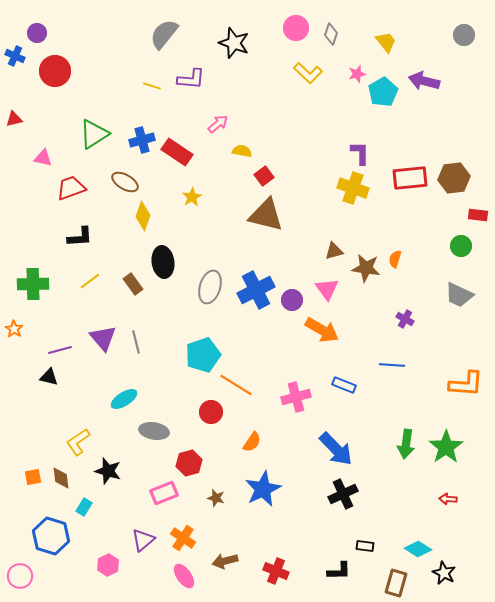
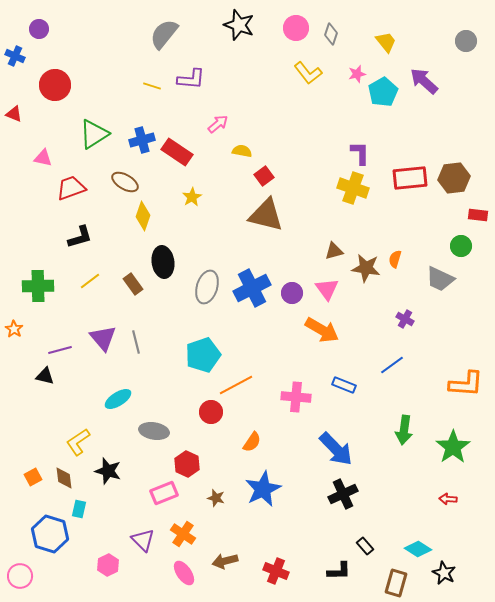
purple circle at (37, 33): moved 2 px right, 4 px up
gray circle at (464, 35): moved 2 px right, 6 px down
black star at (234, 43): moved 5 px right, 18 px up
red circle at (55, 71): moved 14 px down
yellow L-shape at (308, 73): rotated 8 degrees clockwise
purple arrow at (424, 81): rotated 28 degrees clockwise
red triangle at (14, 119): moved 5 px up; rotated 36 degrees clockwise
black L-shape at (80, 237): rotated 12 degrees counterclockwise
green cross at (33, 284): moved 5 px right, 2 px down
gray ellipse at (210, 287): moved 3 px left
blue cross at (256, 290): moved 4 px left, 2 px up
gray trapezoid at (459, 295): moved 19 px left, 16 px up
purple circle at (292, 300): moved 7 px up
blue line at (392, 365): rotated 40 degrees counterclockwise
black triangle at (49, 377): moved 4 px left, 1 px up
orange line at (236, 385): rotated 60 degrees counterclockwise
pink cross at (296, 397): rotated 20 degrees clockwise
cyan ellipse at (124, 399): moved 6 px left
green arrow at (406, 444): moved 2 px left, 14 px up
green star at (446, 447): moved 7 px right
red hexagon at (189, 463): moved 2 px left, 1 px down; rotated 20 degrees counterclockwise
orange square at (33, 477): rotated 18 degrees counterclockwise
brown diamond at (61, 478): moved 3 px right
cyan rectangle at (84, 507): moved 5 px left, 2 px down; rotated 18 degrees counterclockwise
blue hexagon at (51, 536): moved 1 px left, 2 px up
orange cross at (183, 538): moved 4 px up
purple triangle at (143, 540): rotated 35 degrees counterclockwise
black rectangle at (365, 546): rotated 42 degrees clockwise
pink ellipse at (184, 576): moved 3 px up
